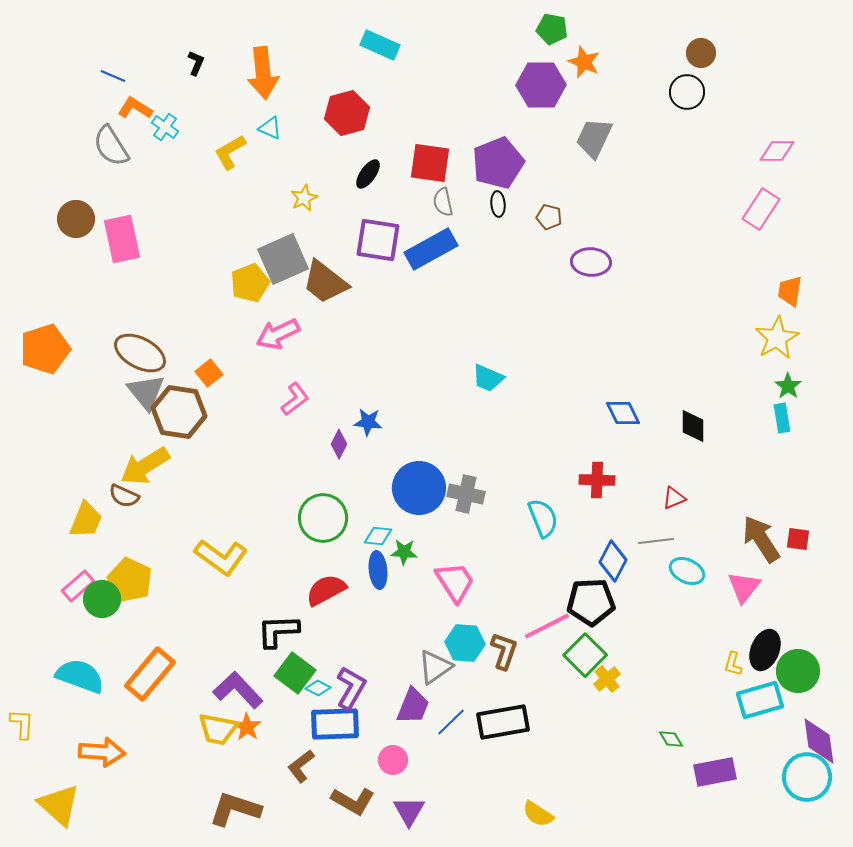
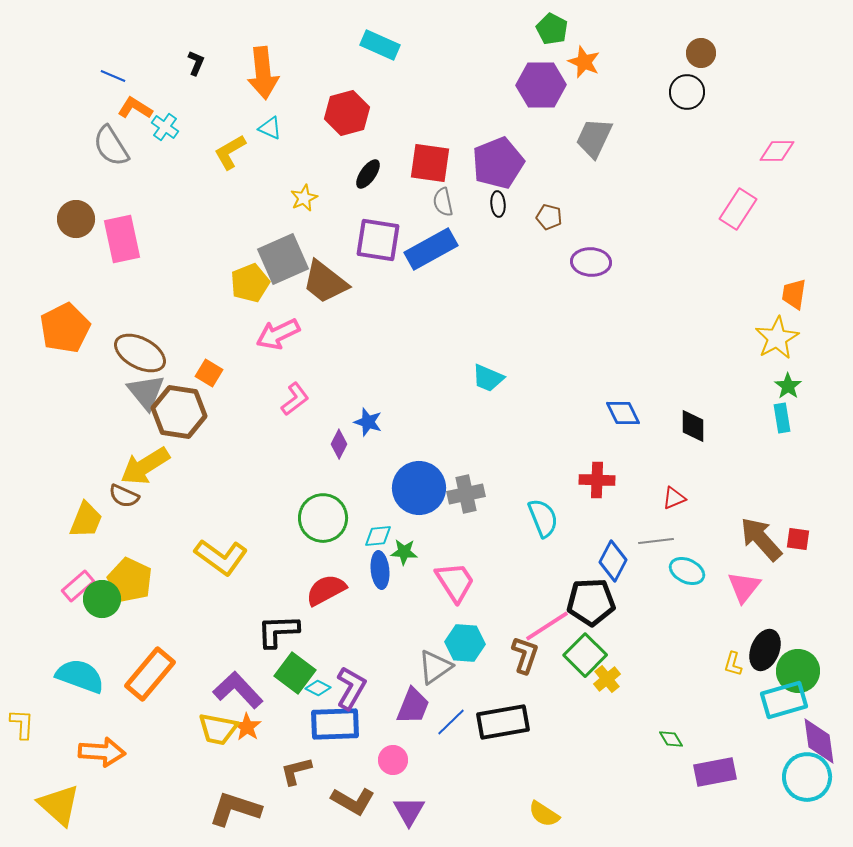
green pentagon at (552, 29): rotated 16 degrees clockwise
pink rectangle at (761, 209): moved 23 px left
orange trapezoid at (790, 291): moved 4 px right, 3 px down
orange pentagon at (45, 349): moved 20 px right, 21 px up; rotated 9 degrees counterclockwise
orange square at (209, 373): rotated 20 degrees counterclockwise
blue star at (368, 422): rotated 12 degrees clockwise
gray cross at (466, 494): rotated 24 degrees counterclockwise
cyan diamond at (378, 536): rotated 12 degrees counterclockwise
brown arrow at (761, 539): rotated 9 degrees counterclockwise
blue ellipse at (378, 570): moved 2 px right
pink line at (547, 626): rotated 6 degrees counterclockwise
brown L-shape at (504, 651): moved 21 px right, 4 px down
cyan rectangle at (760, 700): moved 24 px right
brown L-shape at (301, 766): moved 5 px left, 5 px down; rotated 24 degrees clockwise
yellow semicircle at (538, 814): moved 6 px right
